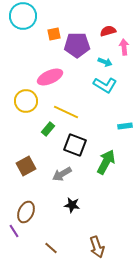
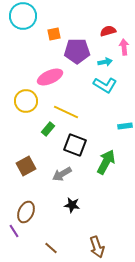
purple pentagon: moved 6 px down
cyan arrow: rotated 32 degrees counterclockwise
